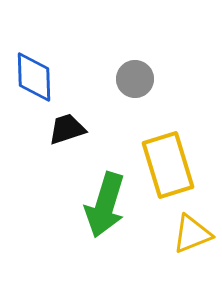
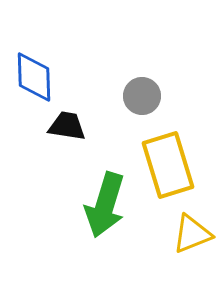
gray circle: moved 7 px right, 17 px down
black trapezoid: moved 3 px up; rotated 27 degrees clockwise
